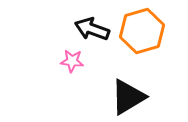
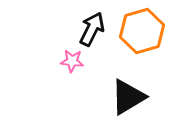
black arrow: rotated 96 degrees clockwise
